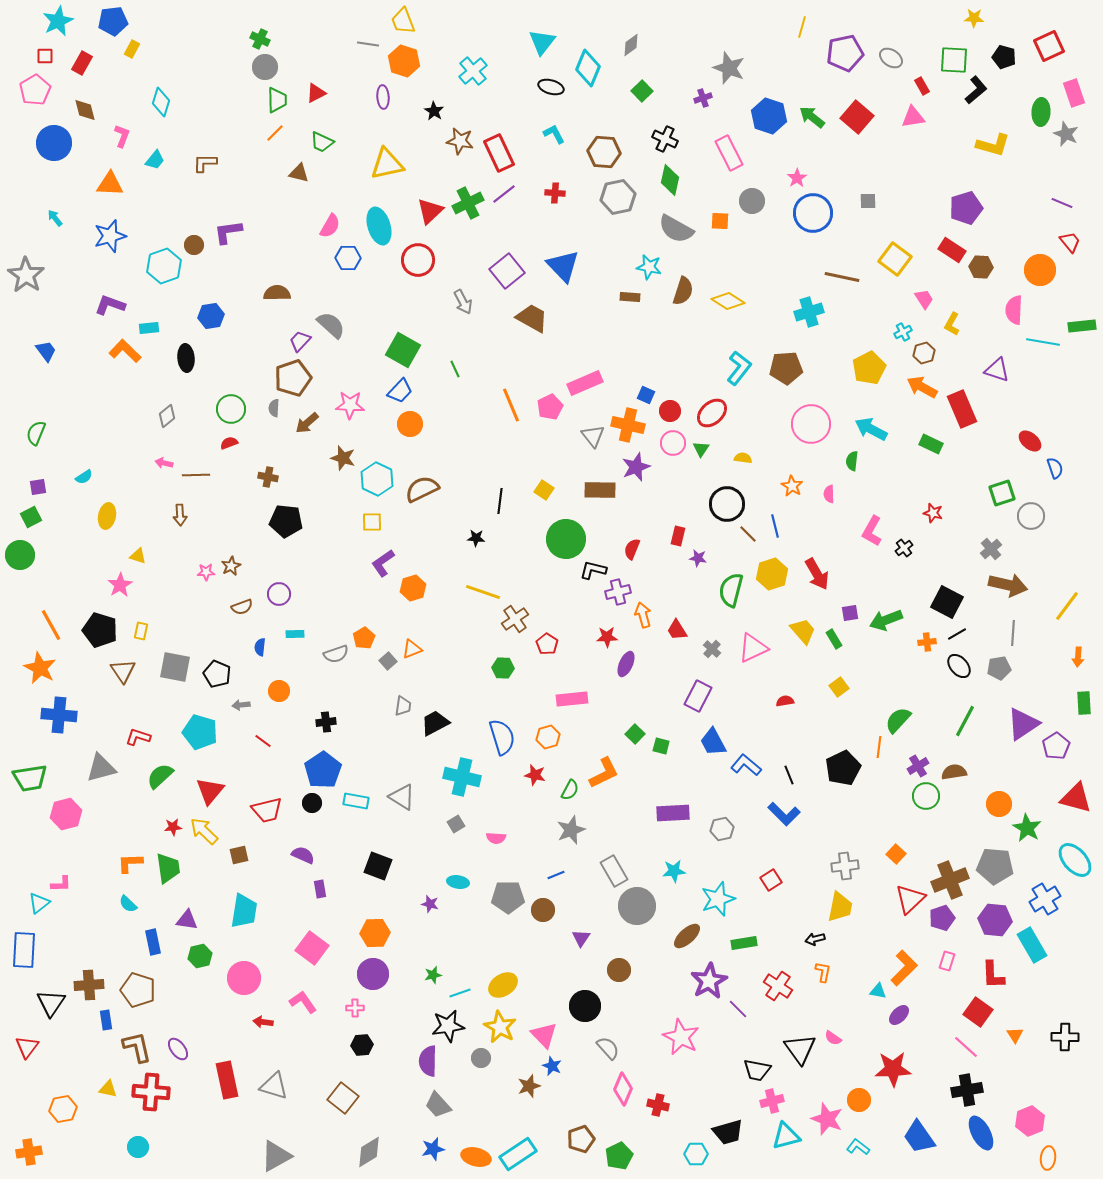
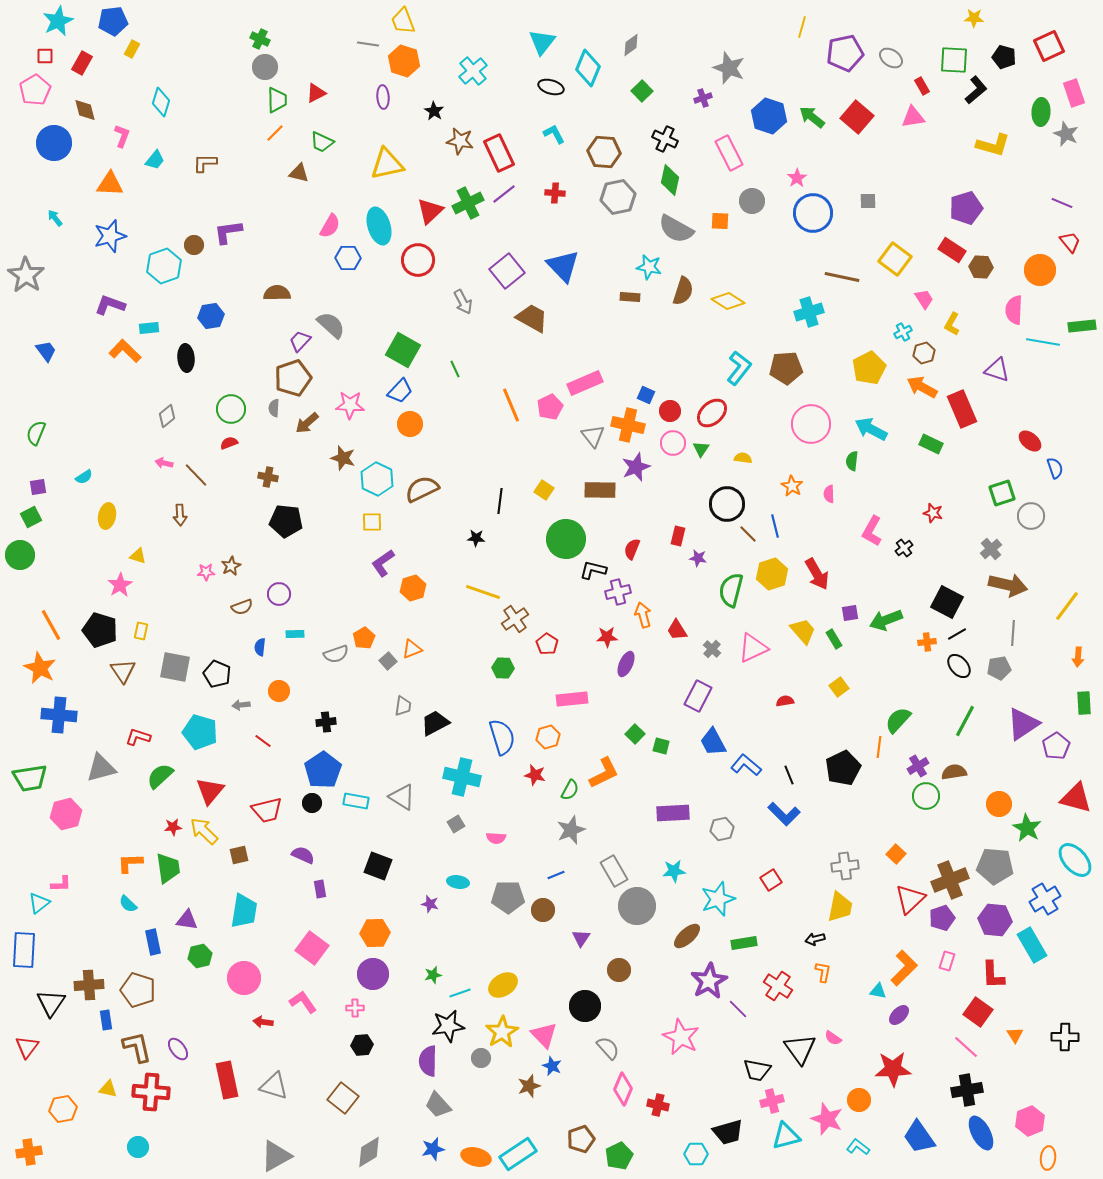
brown line at (196, 475): rotated 48 degrees clockwise
yellow star at (500, 1027): moved 2 px right, 5 px down; rotated 12 degrees clockwise
